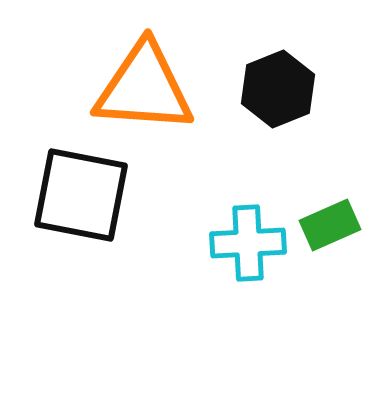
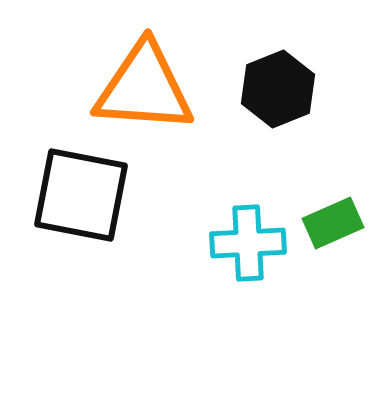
green rectangle: moved 3 px right, 2 px up
